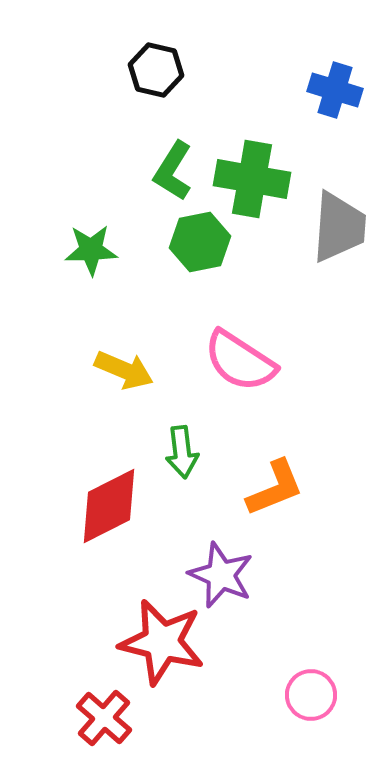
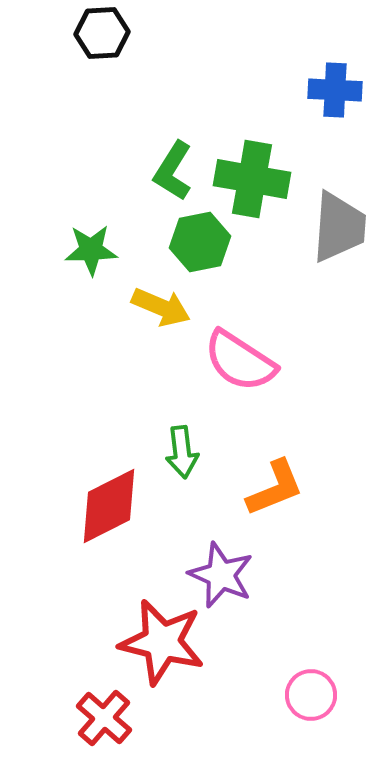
black hexagon: moved 54 px left, 37 px up; rotated 16 degrees counterclockwise
blue cross: rotated 14 degrees counterclockwise
yellow arrow: moved 37 px right, 63 px up
